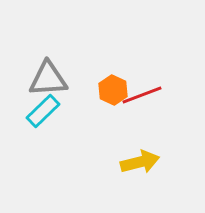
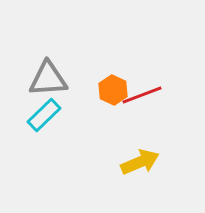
cyan rectangle: moved 1 px right, 4 px down
yellow arrow: rotated 9 degrees counterclockwise
